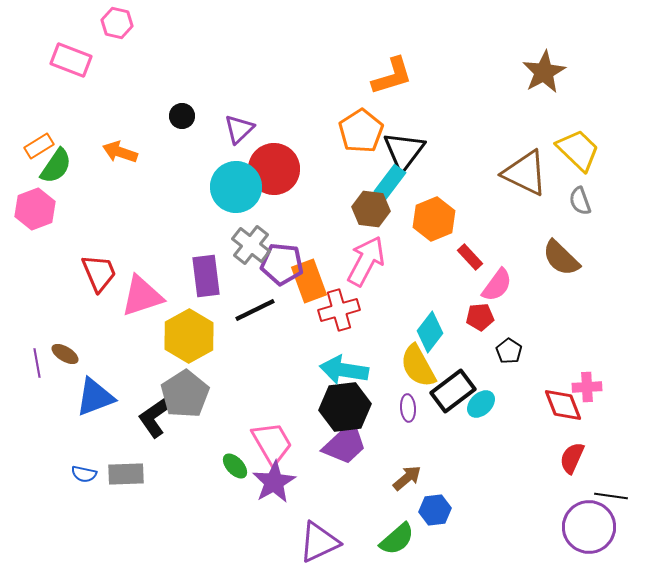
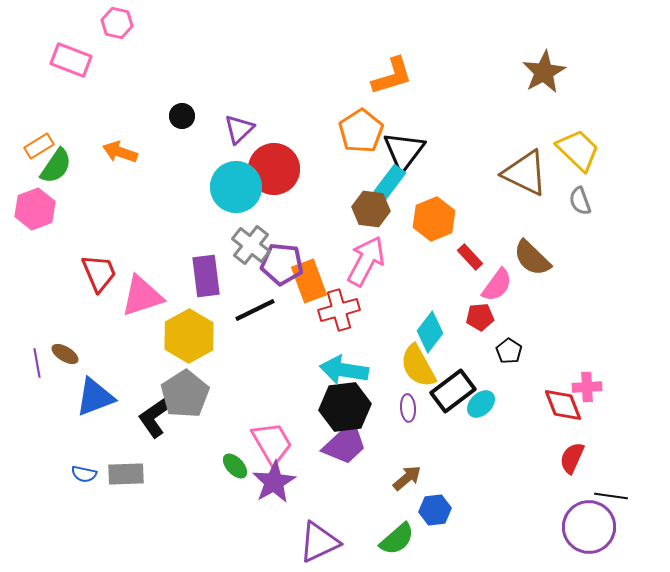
brown semicircle at (561, 258): moved 29 px left
